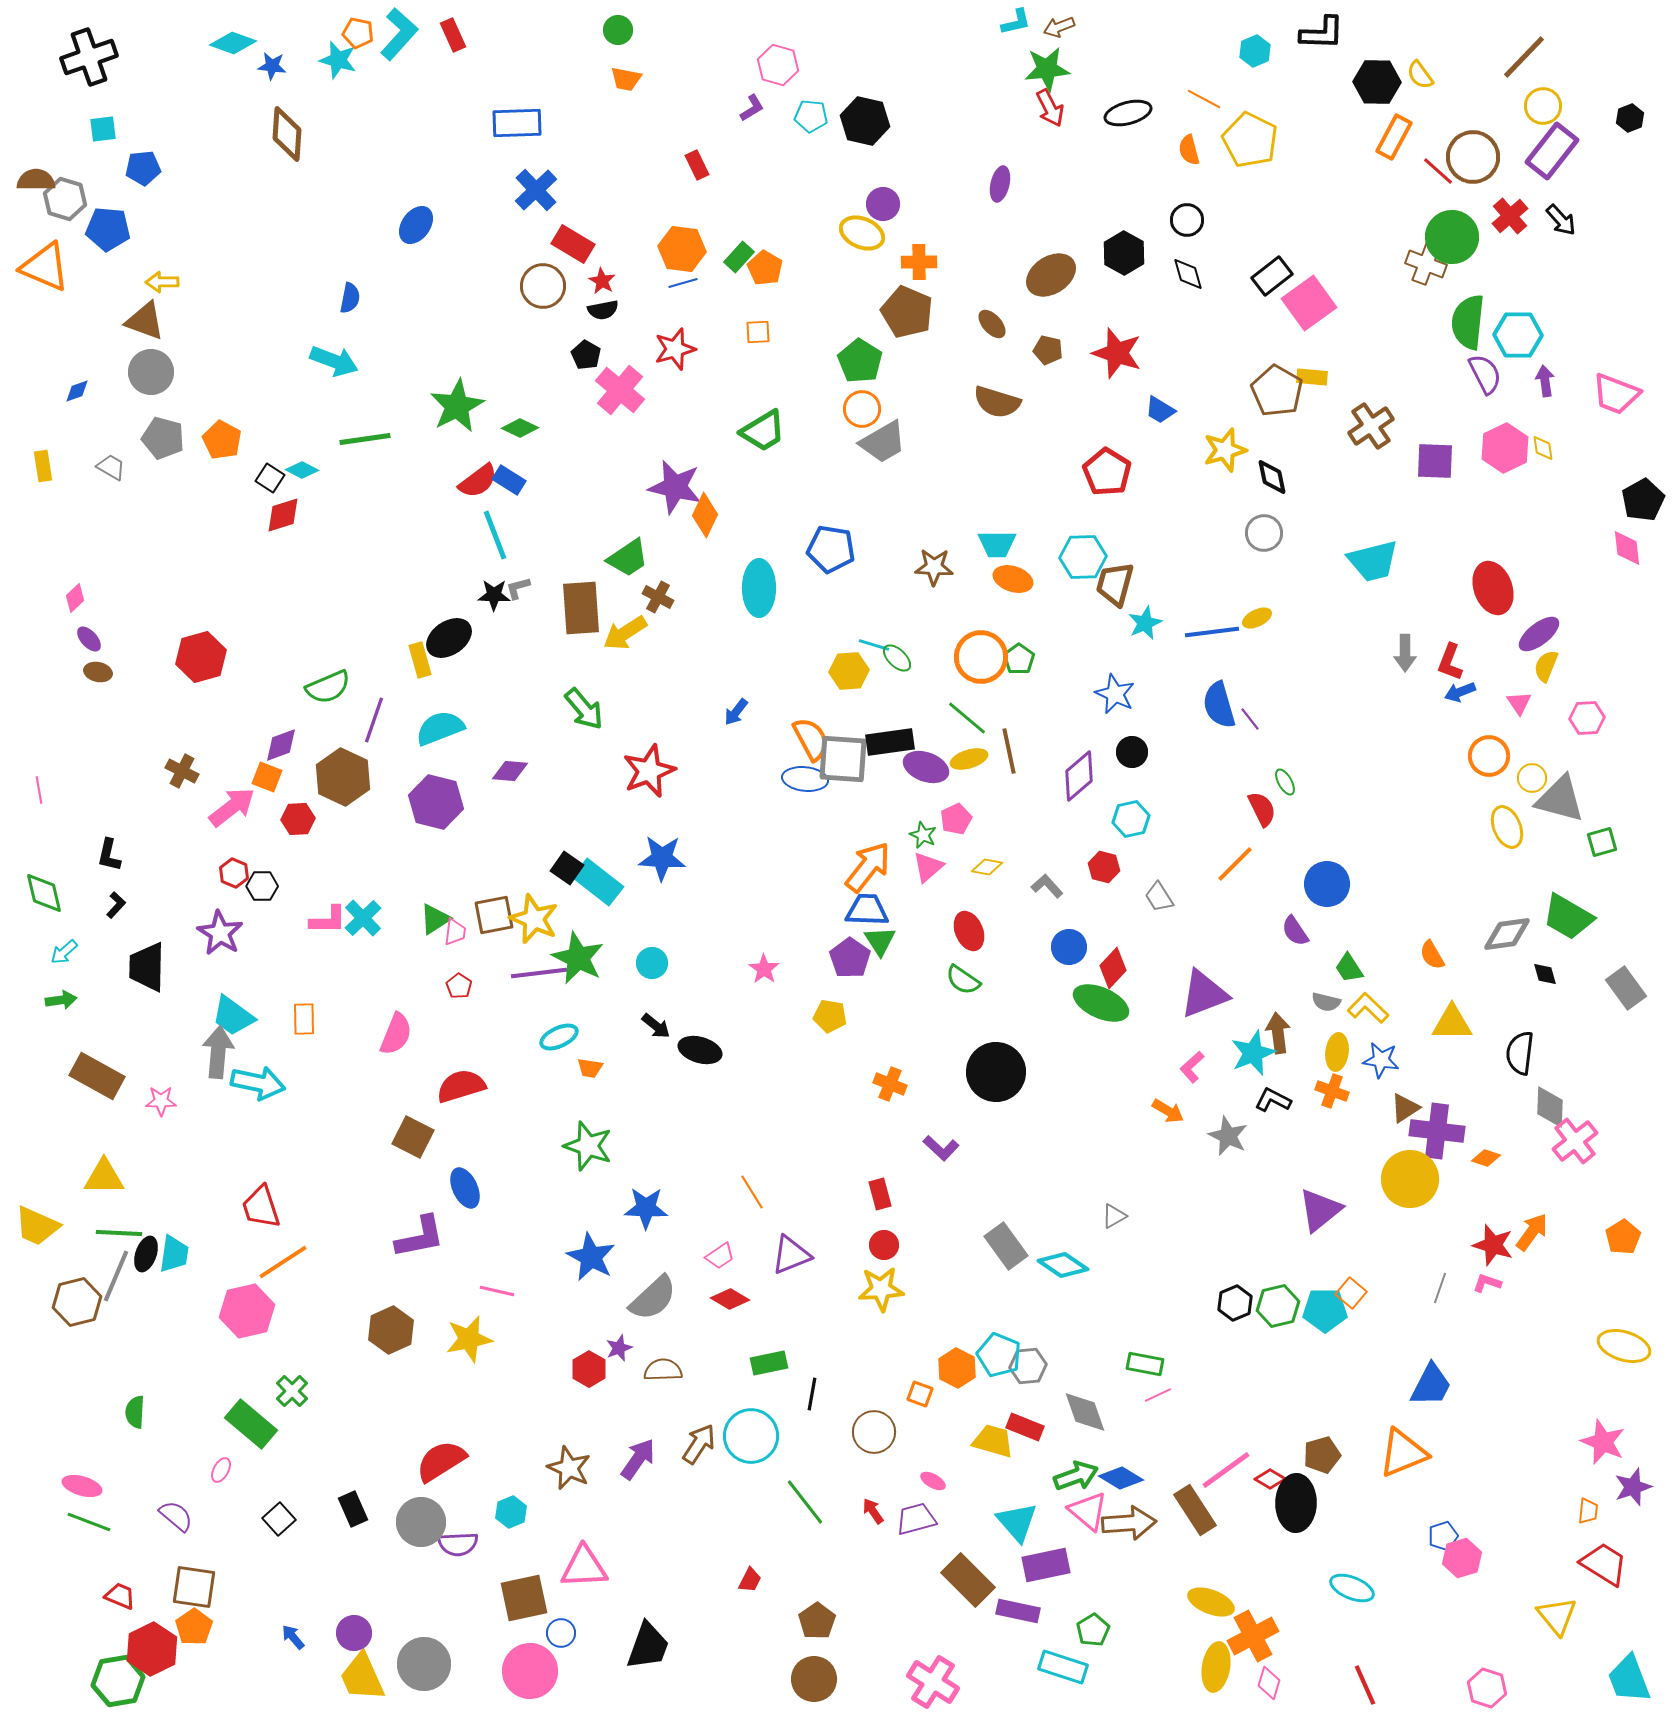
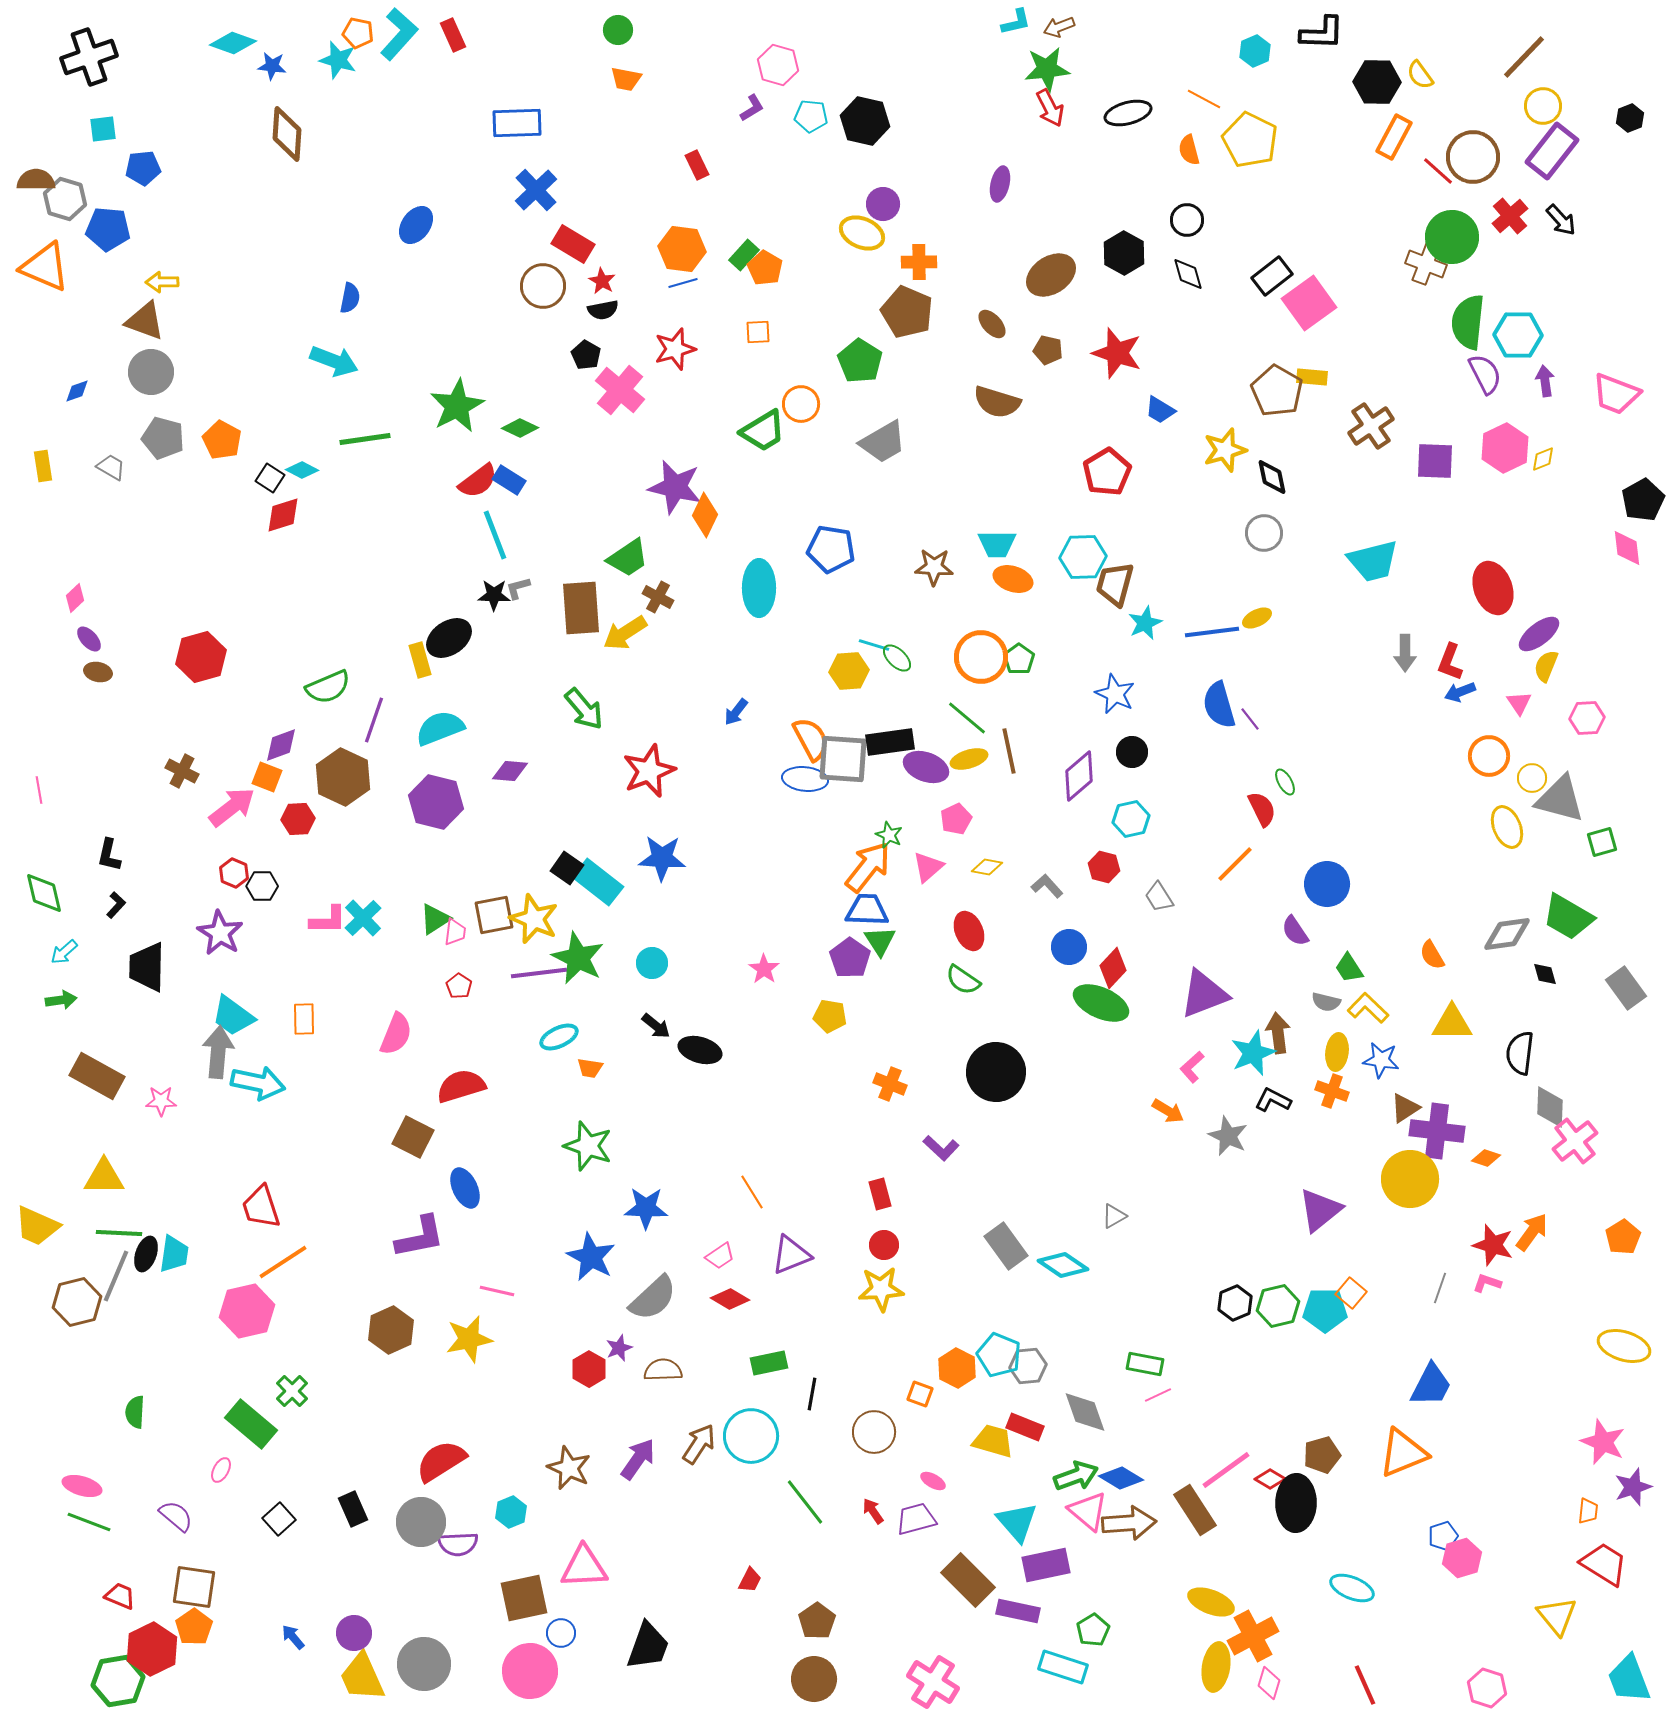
green rectangle at (739, 257): moved 5 px right, 2 px up
orange circle at (862, 409): moved 61 px left, 5 px up
yellow diamond at (1543, 448): moved 11 px down; rotated 76 degrees clockwise
red pentagon at (1107, 472): rotated 9 degrees clockwise
green star at (923, 835): moved 34 px left
